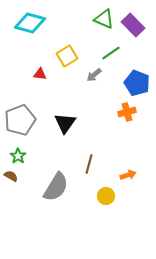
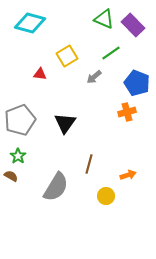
gray arrow: moved 2 px down
